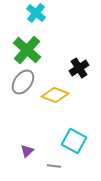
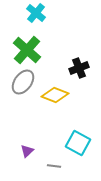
black cross: rotated 12 degrees clockwise
cyan square: moved 4 px right, 2 px down
